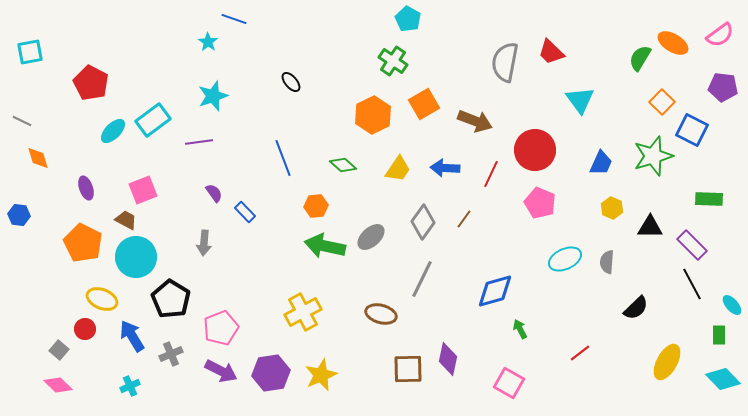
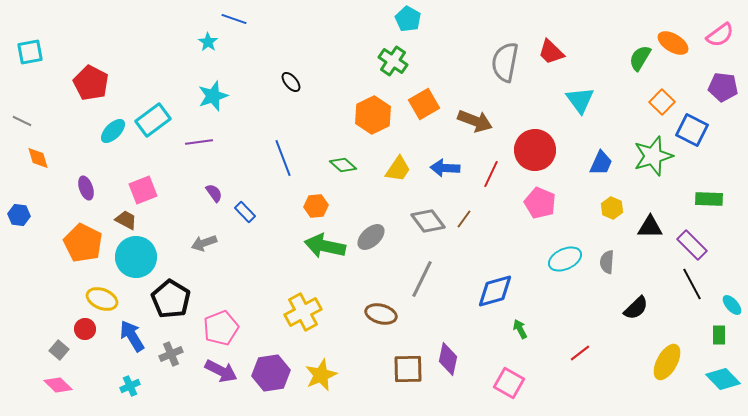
gray diamond at (423, 222): moved 5 px right, 1 px up; rotated 72 degrees counterclockwise
gray arrow at (204, 243): rotated 65 degrees clockwise
